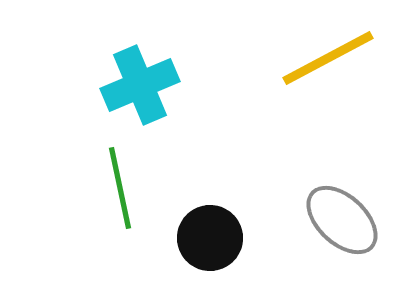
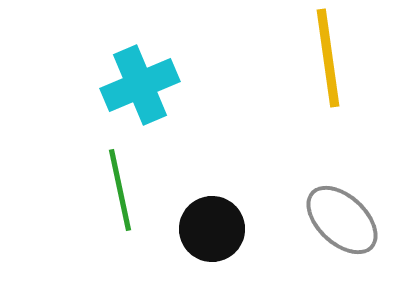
yellow line: rotated 70 degrees counterclockwise
green line: moved 2 px down
black circle: moved 2 px right, 9 px up
